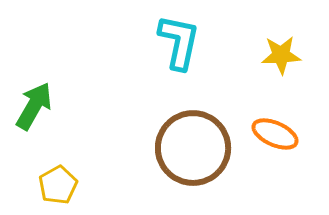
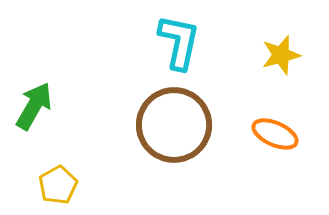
yellow star: rotated 12 degrees counterclockwise
brown circle: moved 19 px left, 23 px up
